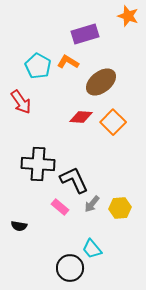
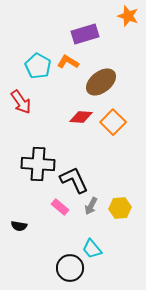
gray arrow: moved 1 px left, 2 px down; rotated 12 degrees counterclockwise
